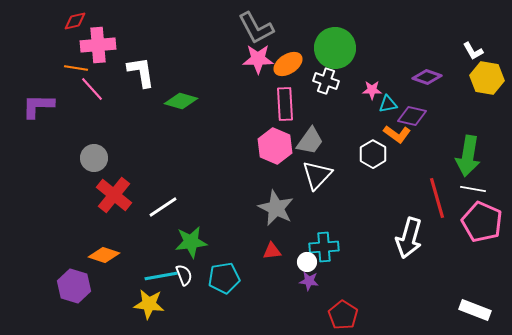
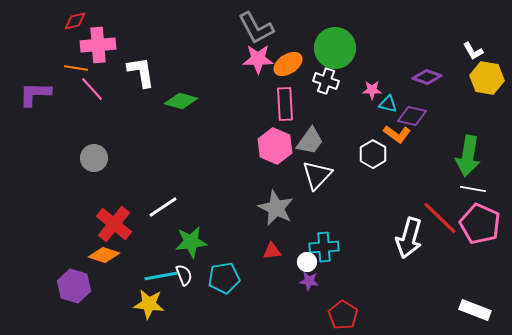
cyan triangle at (388, 104): rotated 24 degrees clockwise
purple L-shape at (38, 106): moved 3 px left, 12 px up
red cross at (114, 195): moved 29 px down
red line at (437, 198): moved 3 px right, 20 px down; rotated 30 degrees counterclockwise
pink pentagon at (482, 222): moved 2 px left, 2 px down
